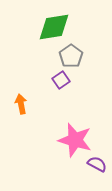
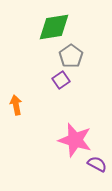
orange arrow: moved 5 px left, 1 px down
